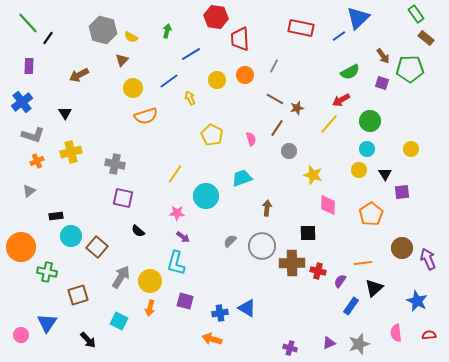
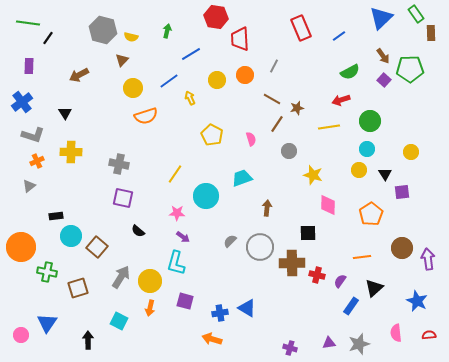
blue triangle at (358, 18): moved 23 px right
green line at (28, 23): rotated 40 degrees counterclockwise
red rectangle at (301, 28): rotated 55 degrees clockwise
yellow semicircle at (131, 37): rotated 16 degrees counterclockwise
brown rectangle at (426, 38): moved 5 px right, 5 px up; rotated 49 degrees clockwise
purple square at (382, 83): moved 2 px right, 3 px up; rotated 24 degrees clockwise
brown line at (275, 99): moved 3 px left
red arrow at (341, 100): rotated 12 degrees clockwise
yellow line at (329, 124): moved 3 px down; rotated 40 degrees clockwise
brown line at (277, 128): moved 4 px up
yellow circle at (411, 149): moved 3 px down
yellow cross at (71, 152): rotated 15 degrees clockwise
gray cross at (115, 164): moved 4 px right
gray triangle at (29, 191): moved 5 px up
gray circle at (262, 246): moved 2 px left, 1 px down
purple arrow at (428, 259): rotated 15 degrees clockwise
orange line at (363, 263): moved 1 px left, 6 px up
red cross at (318, 271): moved 1 px left, 4 px down
brown square at (78, 295): moved 7 px up
black arrow at (88, 340): rotated 138 degrees counterclockwise
purple triangle at (329, 343): rotated 16 degrees clockwise
